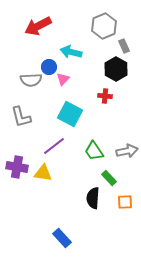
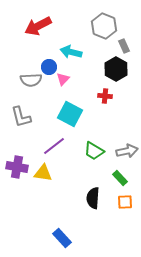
gray hexagon: rotated 15 degrees counterclockwise
green trapezoid: rotated 25 degrees counterclockwise
green rectangle: moved 11 px right
